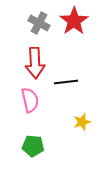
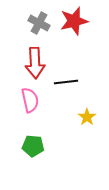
red star: rotated 20 degrees clockwise
yellow star: moved 5 px right, 5 px up; rotated 18 degrees counterclockwise
